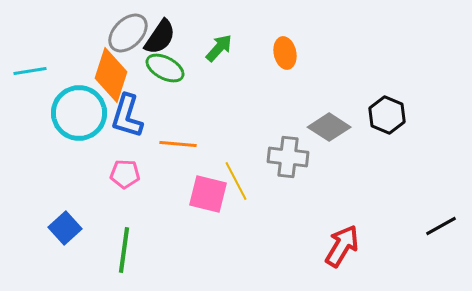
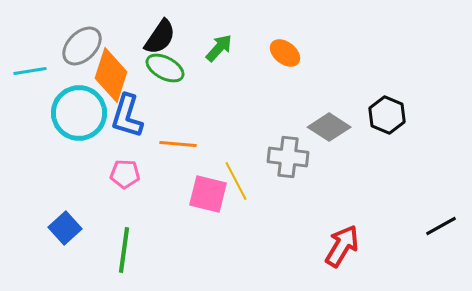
gray ellipse: moved 46 px left, 13 px down
orange ellipse: rotated 40 degrees counterclockwise
